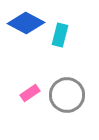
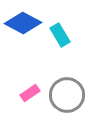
blue diamond: moved 3 px left
cyan rectangle: rotated 45 degrees counterclockwise
